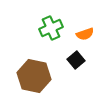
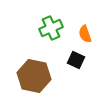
orange semicircle: rotated 90 degrees clockwise
black square: rotated 24 degrees counterclockwise
